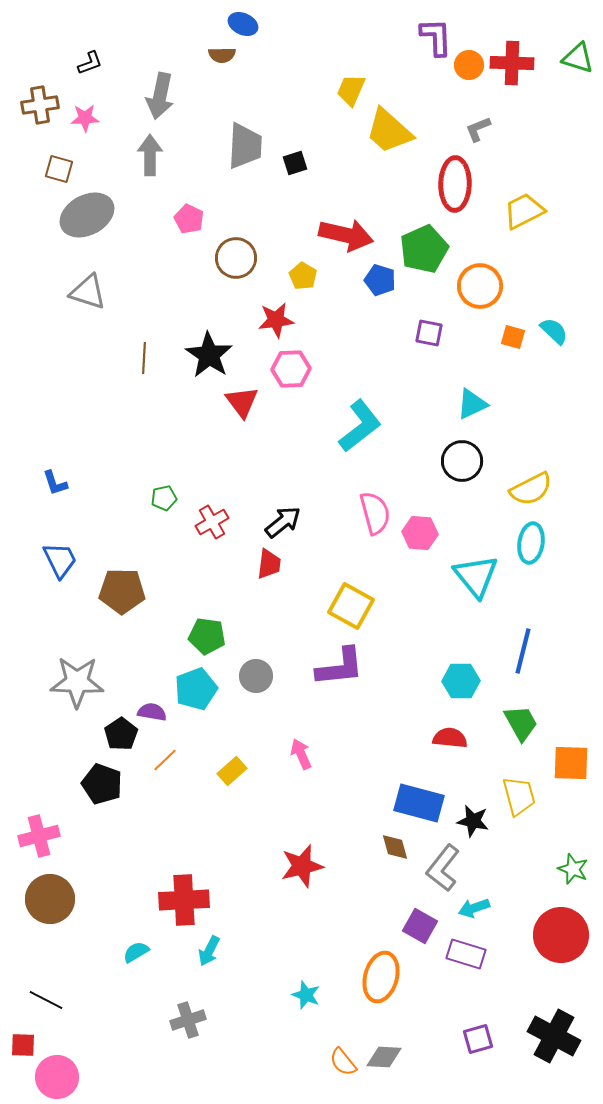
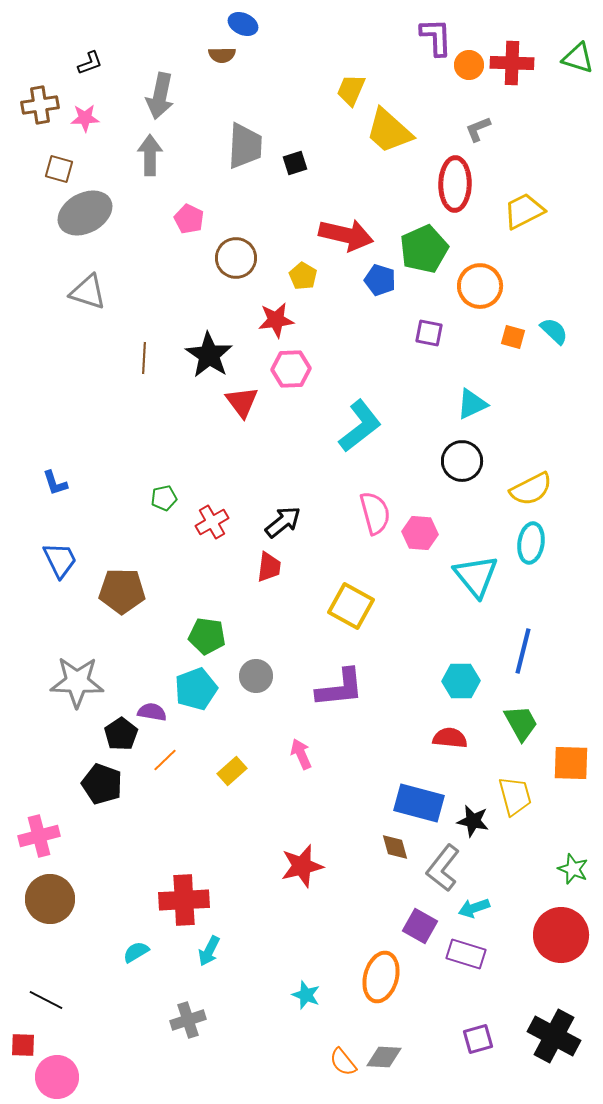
gray ellipse at (87, 215): moved 2 px left, 2 px up
red trapezoid at (269, 564): moved 3 px down
purple L-shape at (340, 667): moved 21 px down
yellow trapezoid at (519, 796): moved 4 px left
